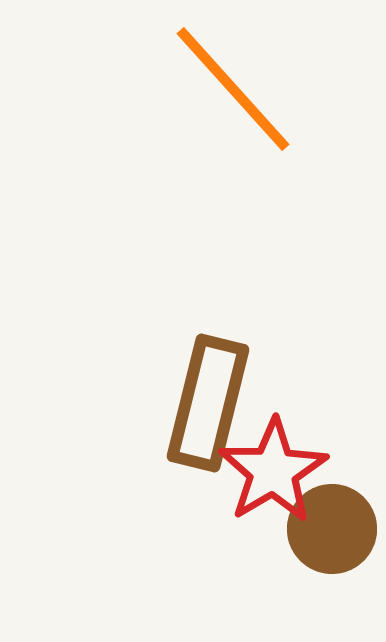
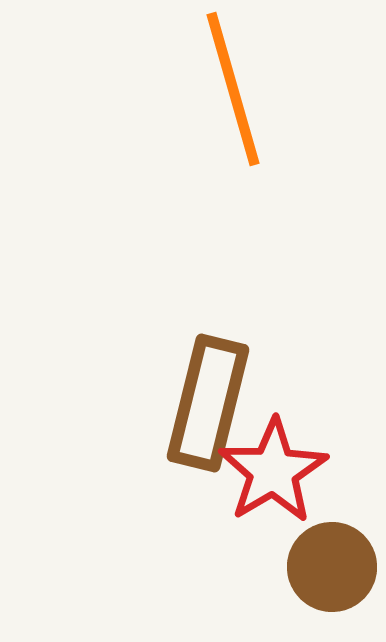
orange line: rotated 26 degrees clockwise
brown circle: moved 38 px down
